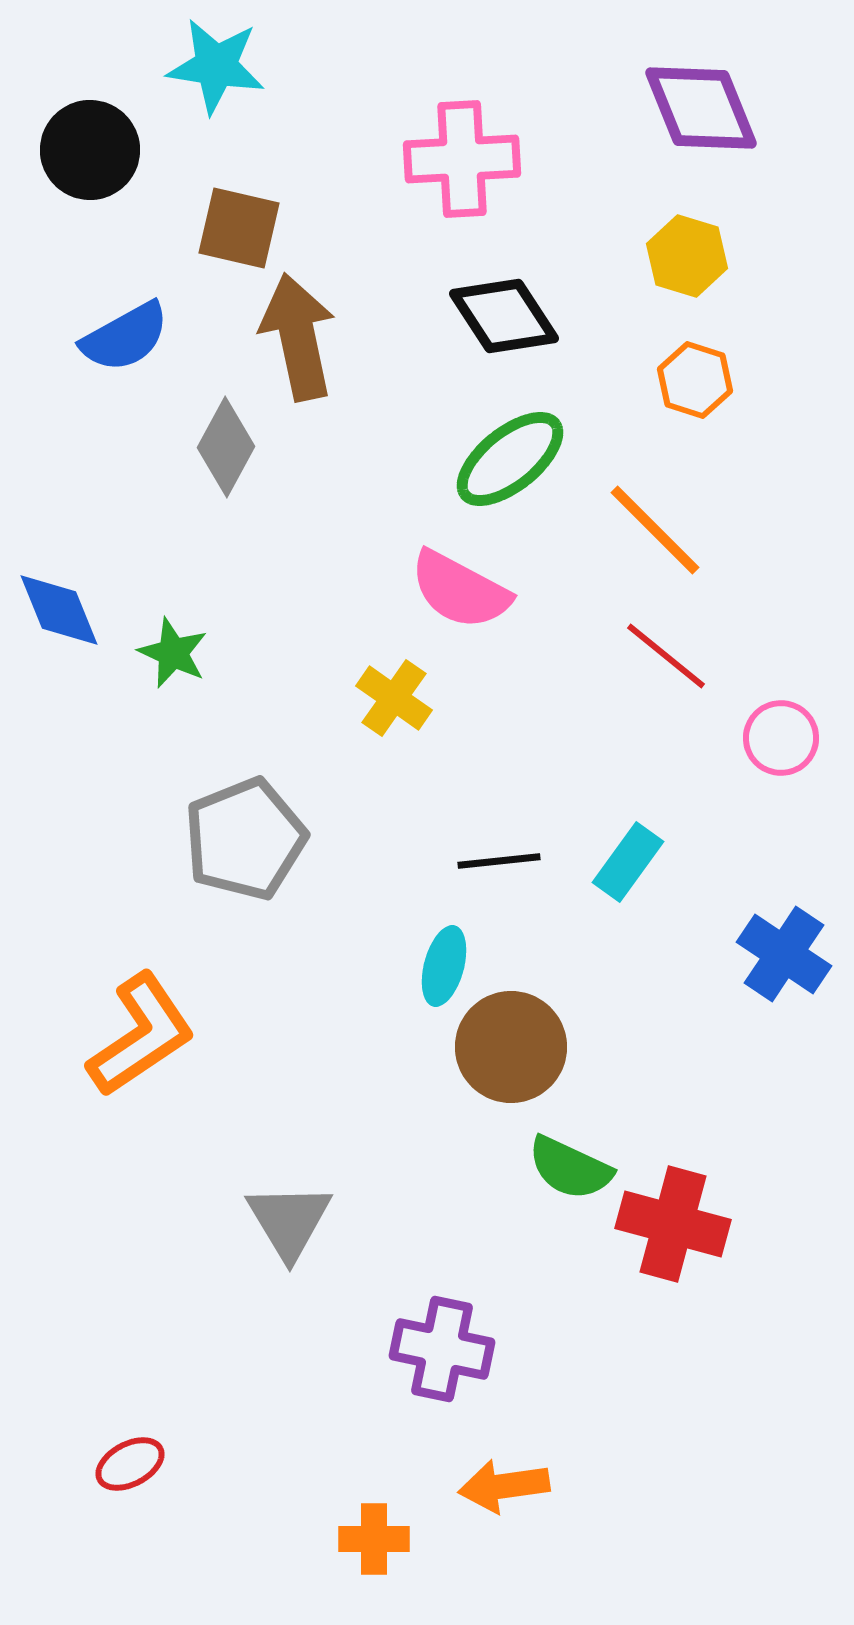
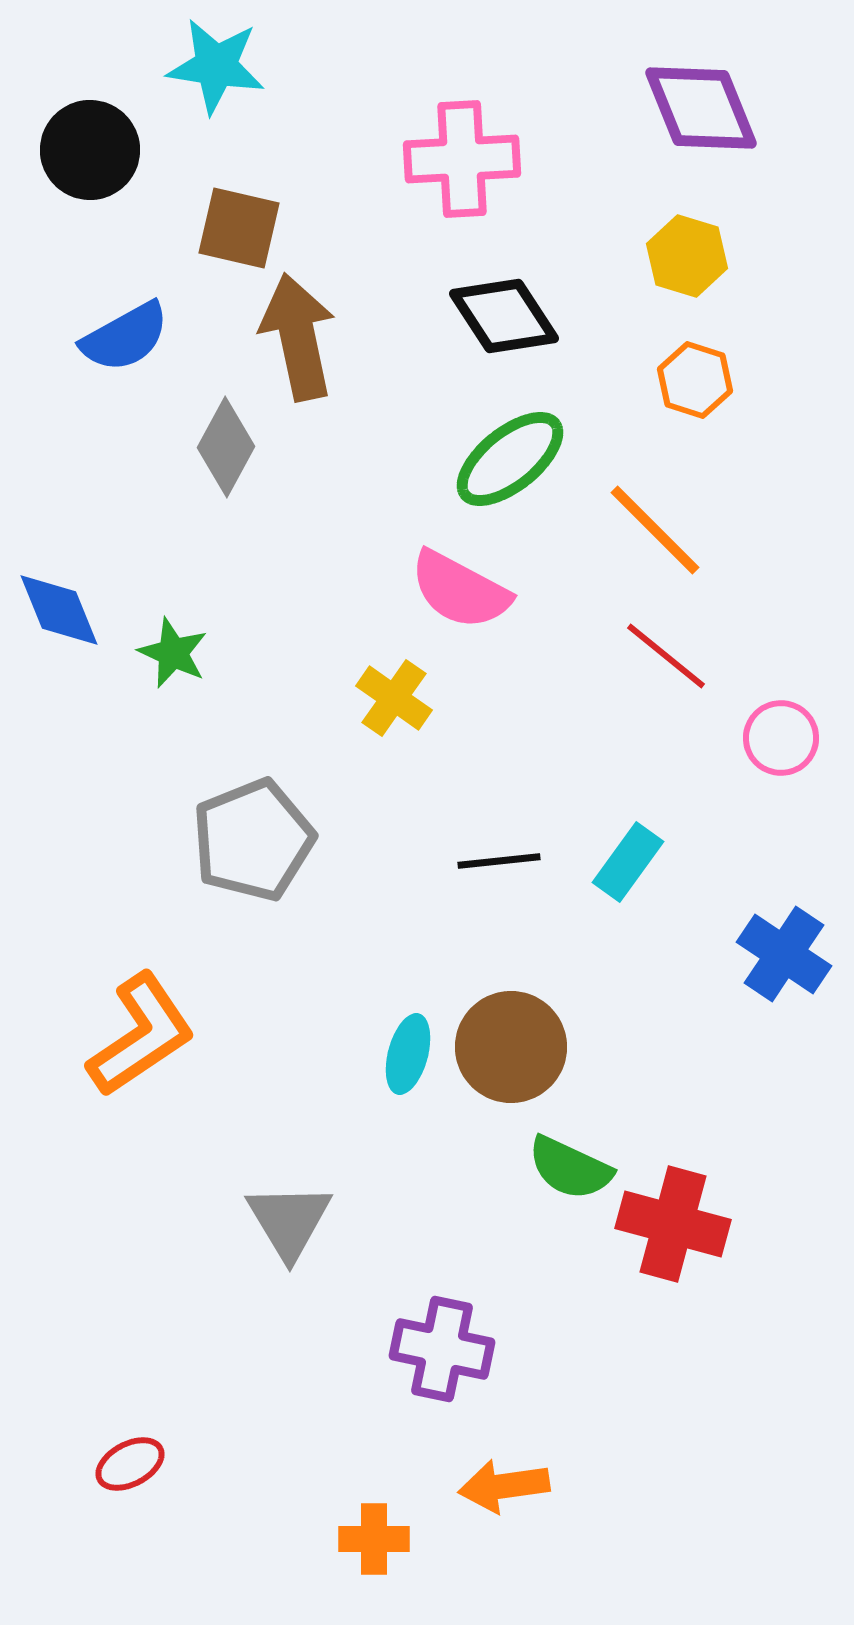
gray pentagon: moved 8 px right, 1 px down
cyan ellipse: moved 36 px left, 88 px down
